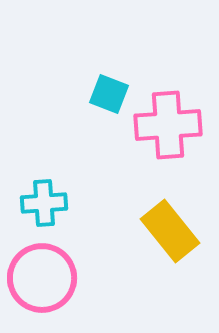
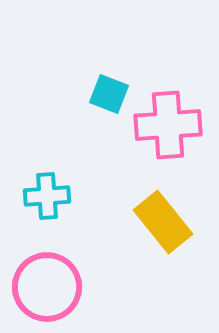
cyan cross: moved 3 px right, 7 px up
yellow rectangle: moved 7 px left, 9 px up
pink circle: moved 5 px right, 9 px down
